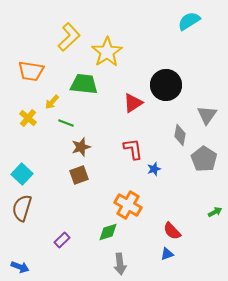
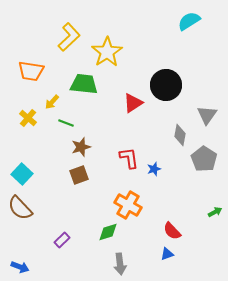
red L-shape: moved 4 px left, 9 px down
brown semicircle: moved 2 px left; rotated 60 degrees counterclockwise
